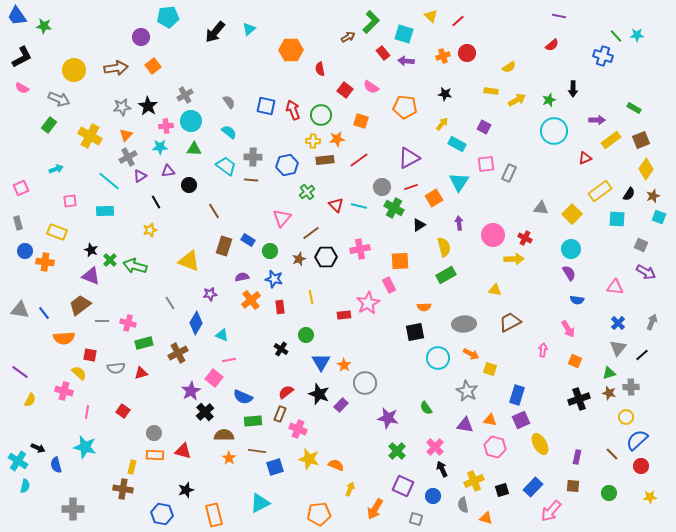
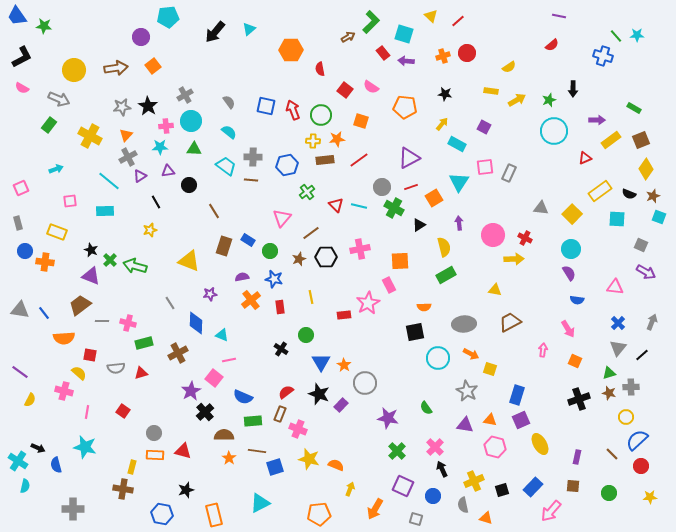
pink square at (486, 164): moved 1 px left, 3 px down
black semicircle at (629, 194): rotated 80 degrees clockwise
blue diamond at (196, 323): rotated 30 degrees counterclockwise
